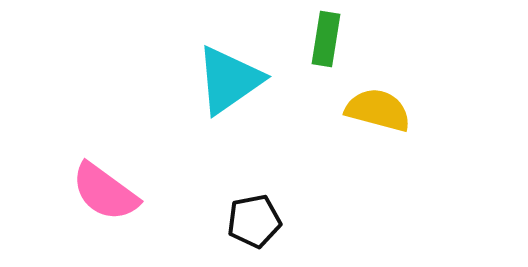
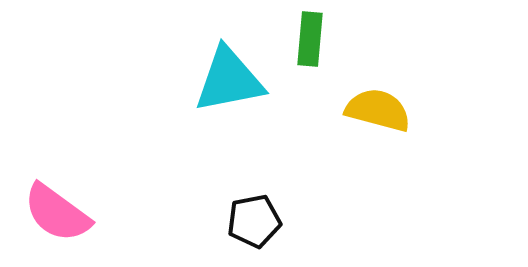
green rectangle: moved 16 px left; rotated 4 degrees counterclockwise
cyan triangle: rotated 24 degrees clockwise
pink semicircle: moved 48 px left, 21 px down
